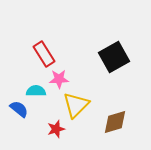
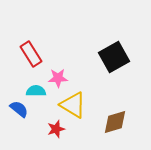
red rectangle: moved 13 px left
pink star: moved 1 px left, 1 px up
yellow triangle: moved 3 px left; rotated 44 degrees counterclockwise
